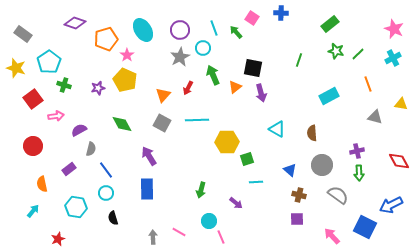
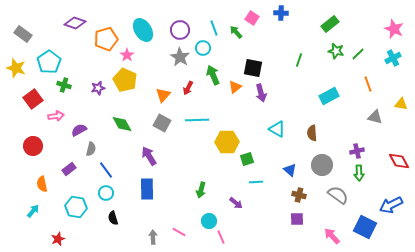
gray star at (180, 57): rotated 12 degrees counterclockwise
